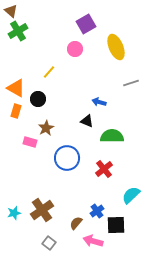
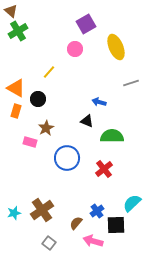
cyan semicircle: moved 1 px right, 8 px down
